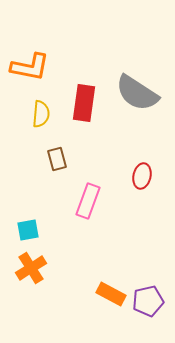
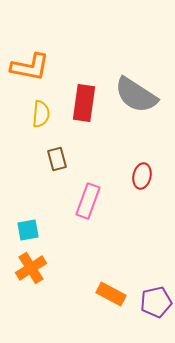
gray semicircle: moved 1 px left, 2 px down
purple pentagon: moved 8 px right, 1 px down
